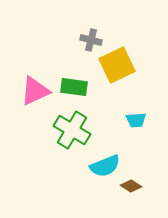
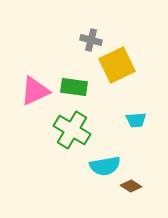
cyan semicircle: rotated 12 degrees clockwise
